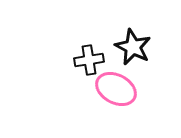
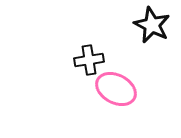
black star: moved 19 px right, 22 px up
